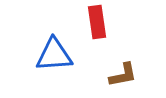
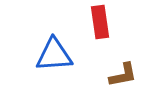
red rectangle: moved 3 px right
